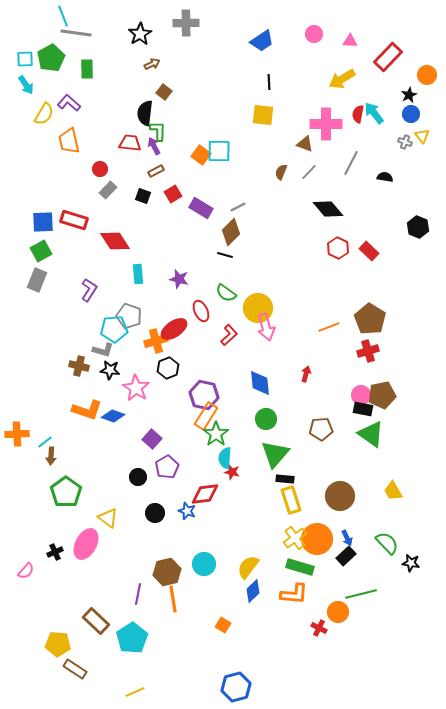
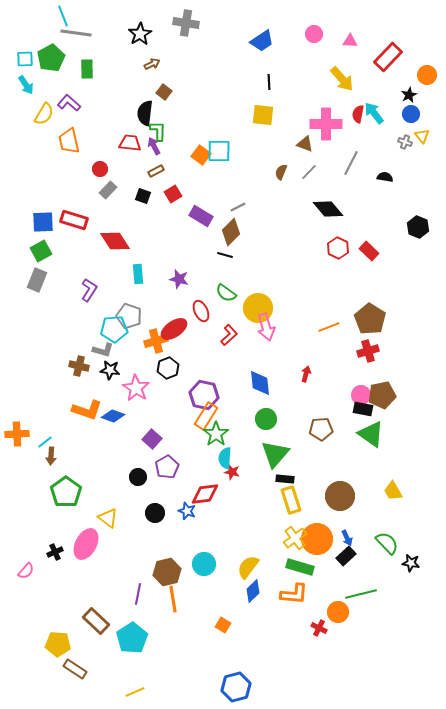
gray cross at (186, 23): rotated 10 degrees clockwise
yellow arrow at (342, 79): rotated 100 degrees counterclockwise
purple rectangle at (201, 208): moved 8 px down
